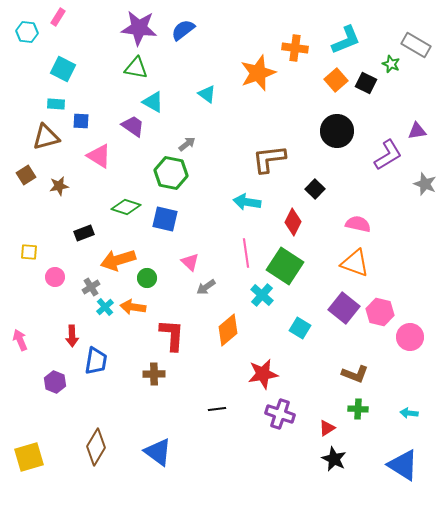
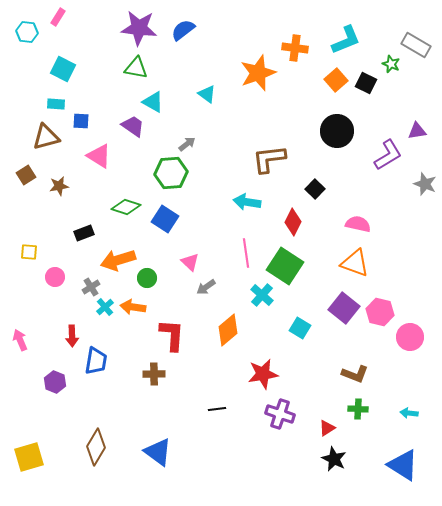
green hexagon at (171, 173): rotated 16 degrees counterclockwise
blue square at (165, 219): rotated 20 degrees clockwise
